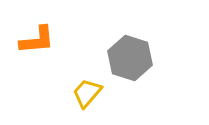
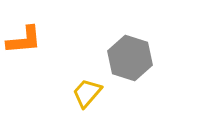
orange L-shape: moved 13 px left
